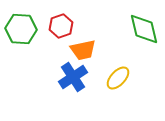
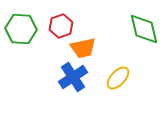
orange trapezoid: moved 2 px up
